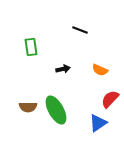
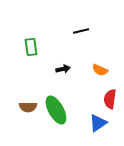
black line: moved 1 px right, 1 px down; rotated 35 degrees counterclockwise
red semicircle: rotated 36 degrees counterclockwise
